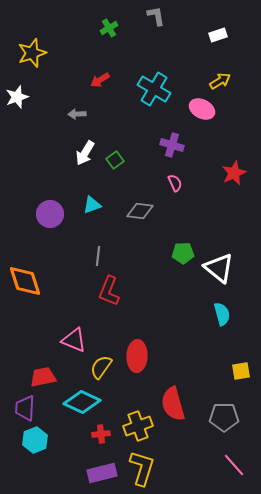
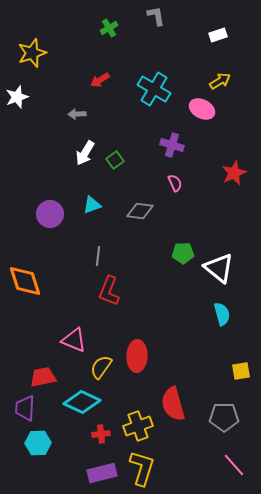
cyan hexagon: moved 3 px right, 3 px down; rotated 20 degrees clockwise
